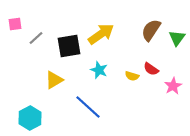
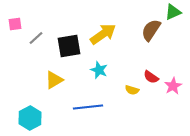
yellow arrow: moved 2 px right
green triangle: moved 4 px left, 26 px up; rotated 30 degrees clockwise
red semicircle: moved 8 px down
yellow semicircle: moved 14 px down
blue line: rotated 48 degrees counterclockwise
